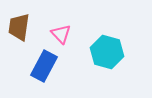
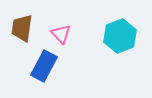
brown trapezoid: moved 3 px right, 1 px down
cyan hexagon: moved 13 px right, 16 px up; rotated 24 degrees clockwise
